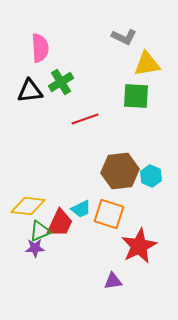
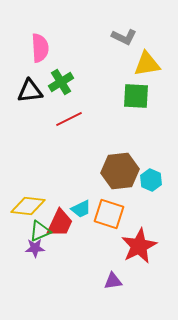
red line: moved 16 px left; rotated 8 degrees counterclockwise
cyan hexagon: moved 4 px down
